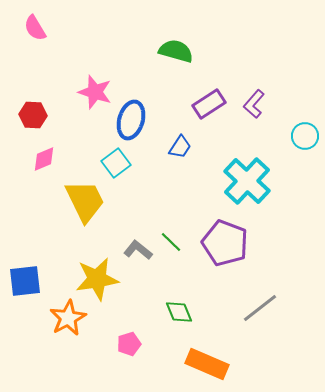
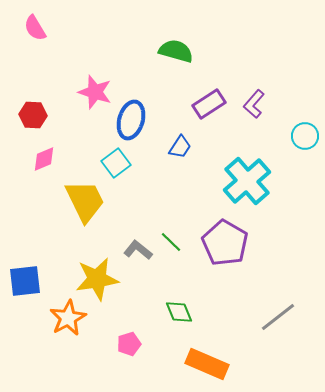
cyan cross: rotated 6 degrees clockwise
purple pentagon: rotated 9 degrees clockwise
gray line: moved 18 px right, 9 px down
